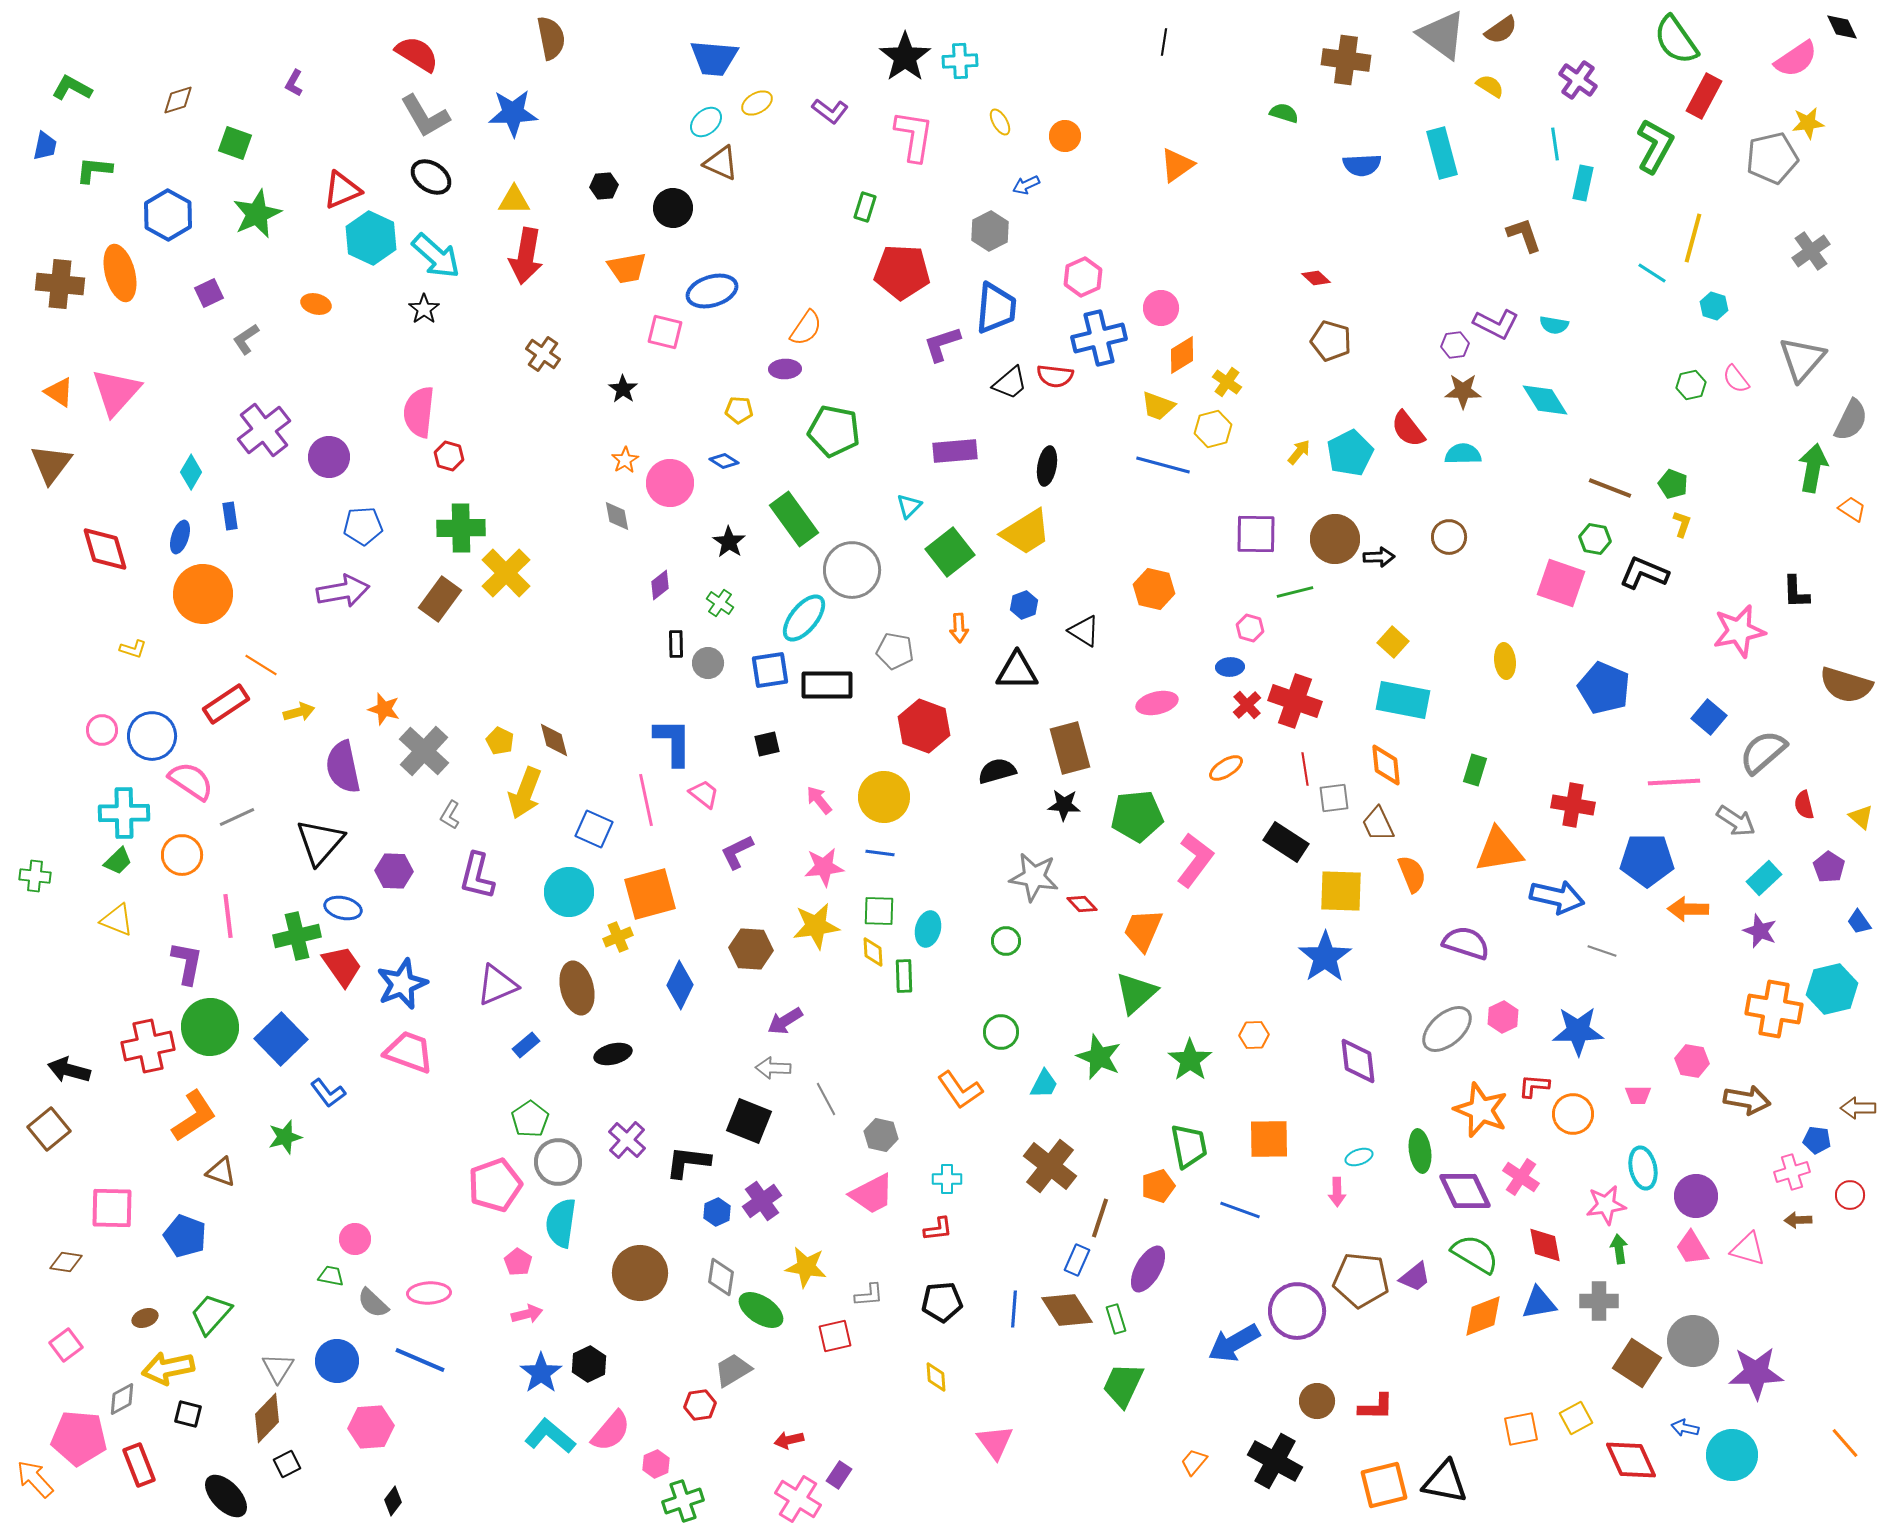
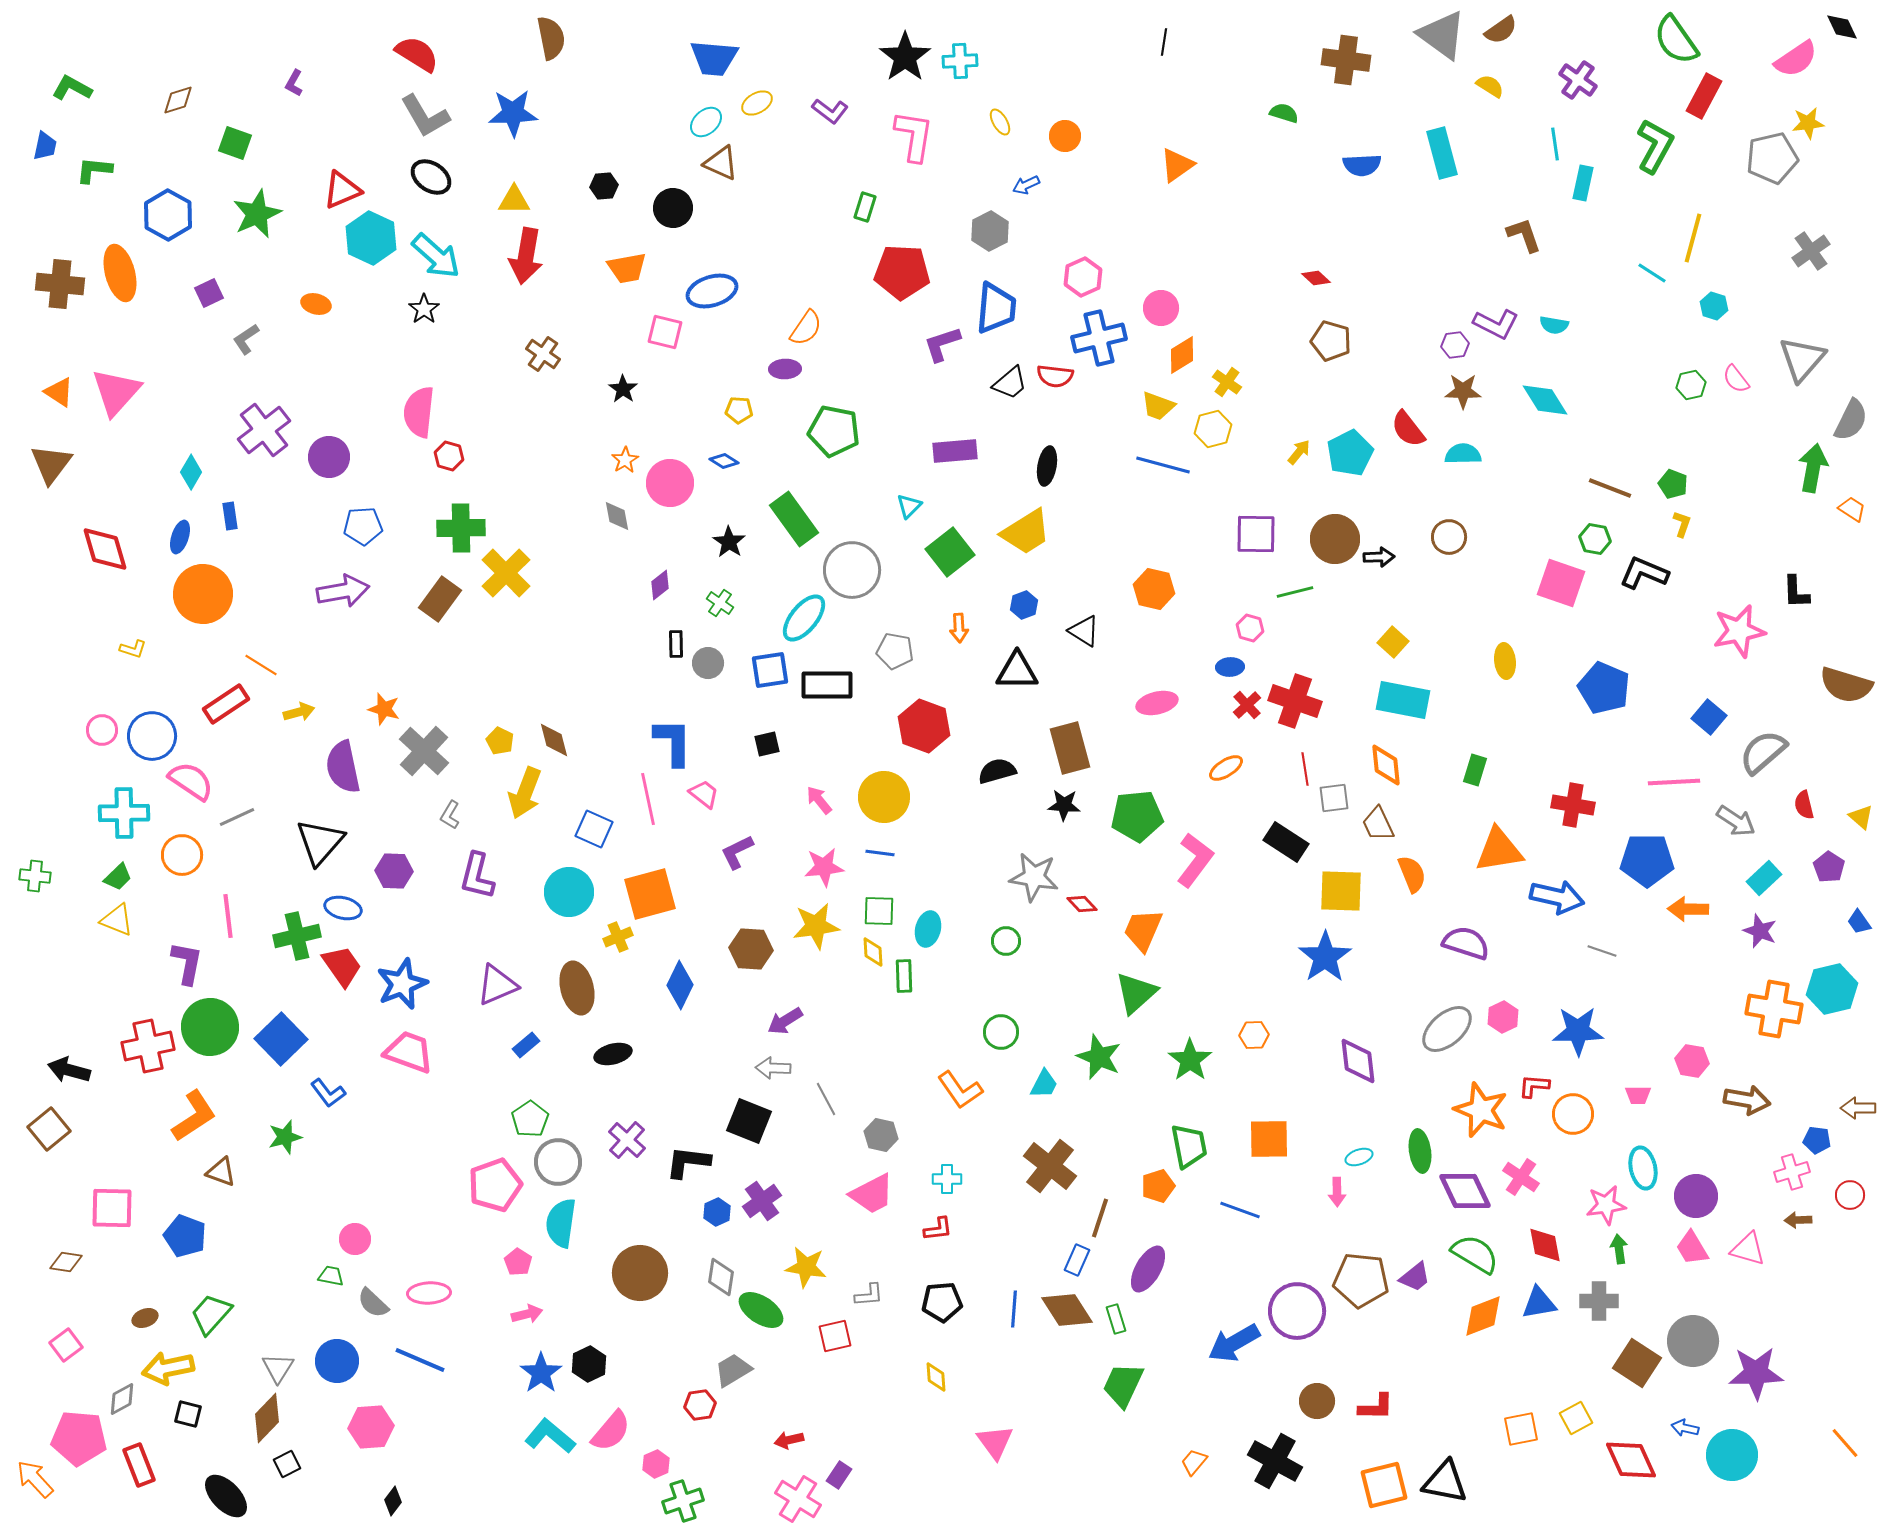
pink line at (646, 800): moved 2 px right, 1 px up
green trapezoid at (118, 861): moved 16 px down
